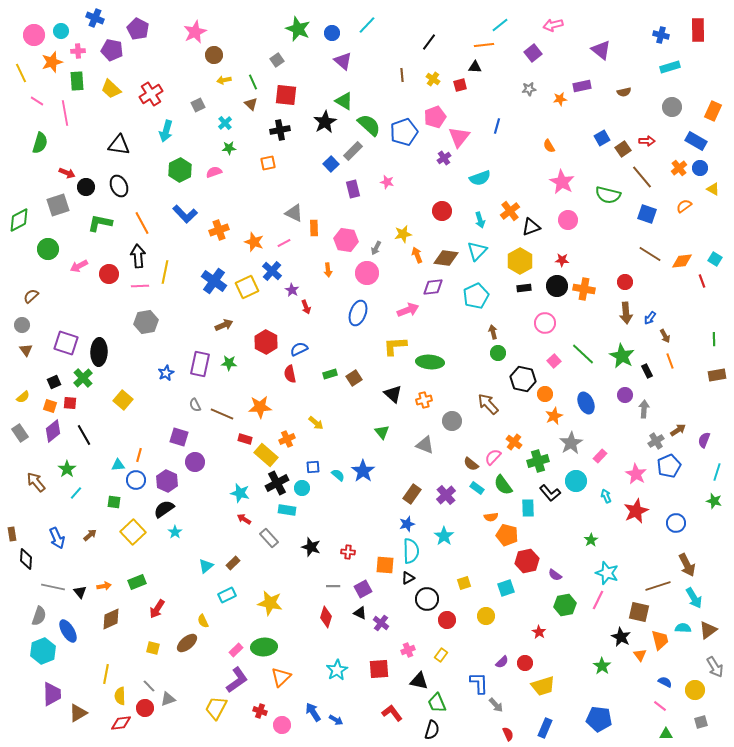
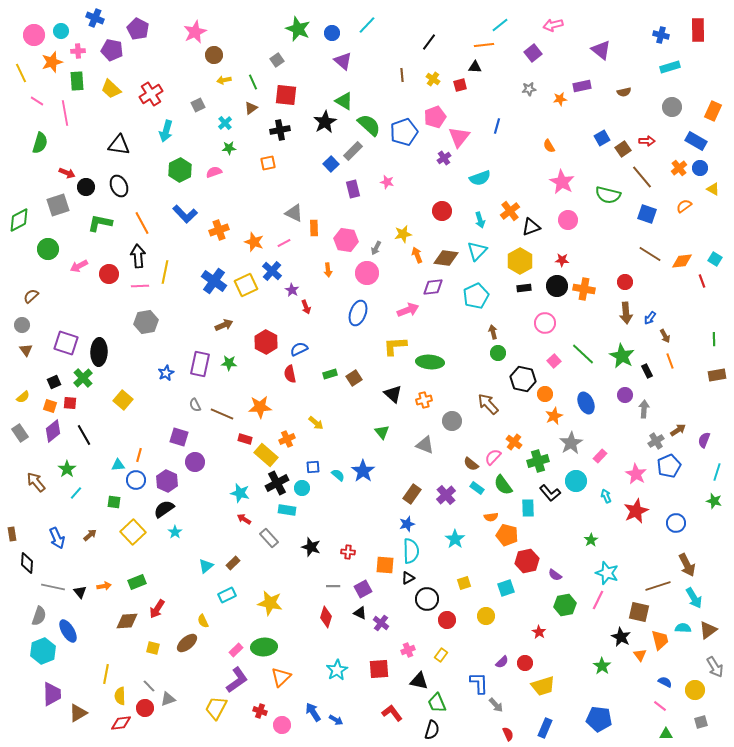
brown triangle at (251, 104): moved 4 px down; rotated 40 degrees clockwise
yellow square at (247, 287): moved 1 px left, 2 px up
cyan star at (444, 536): moved 11 px right, 3 px down
black diamond at (26, 559): moved 1 px right, 4 px down
brown diamond at (111, 619): moved 16 px right, 2 px down; rotated 20 degrees clockwise
